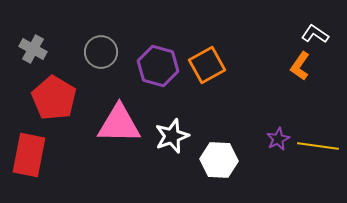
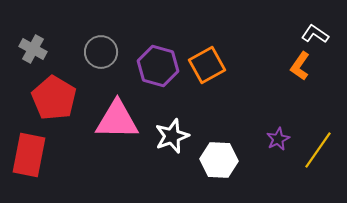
pink triangle: moved 2 px left, 4 px up
yellow line: moved 4 px down; rotated 63 degrees counterclockwise
